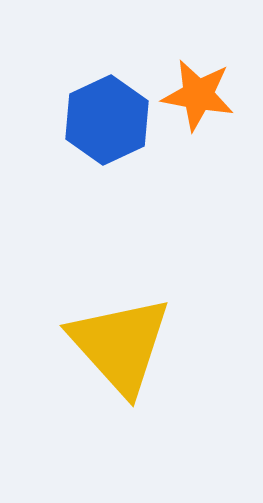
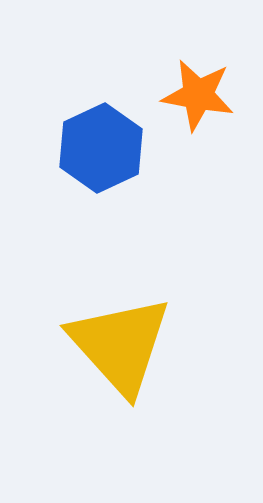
blue hexagon: moved 6 px left, 28 px down
